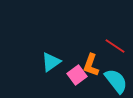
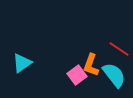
red line: moved 4 px right, 3 px down
cyan triangle: moved 29 px left, 1 px down
cyan semicircle: moved 2 px left, 6 px up
